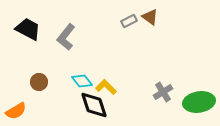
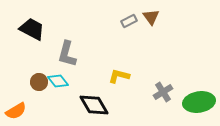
brown triangle: moved 1 px right; rotated 18 degrees clockwise
black trapezoid: moved 4 px right
gray L-shape: moved 1 px right, 17 px down; rotated 24 degrees counterclockwise
cyan diamond: moved 24 px left
yellow L-shape: moved 13 px right, 11 px up; rotated 30 degrees counterclockwise
black diamond: rotated 12 degrees counterclockwise
